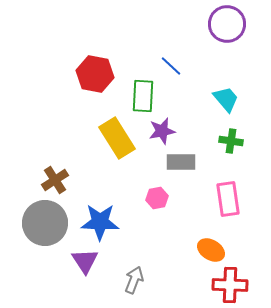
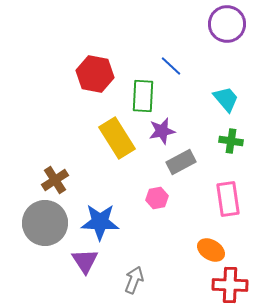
gray rectangle: rotated 28 degrees counterclockwise
